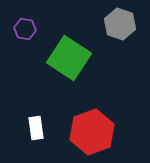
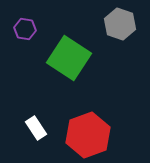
white rectangle: rotated 25 degrees counterclockwise
red hexagon: moved 4 px left, 3 px down
